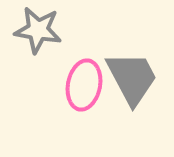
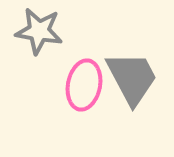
gray star: moved 1 px right, 1 px down
